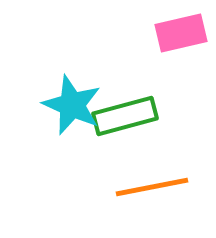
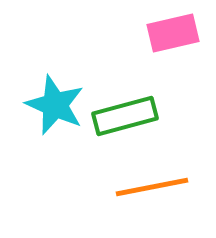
pink rectangle: moved 8 px left
cyan star: moved 17 px left
